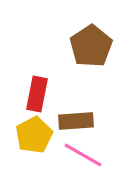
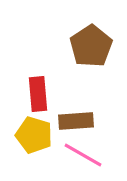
red rectangle: moved 1 px right; rotated 16 degrees counterclockwise
yellow pentagon: rotated 27 degrees counterclockwise
